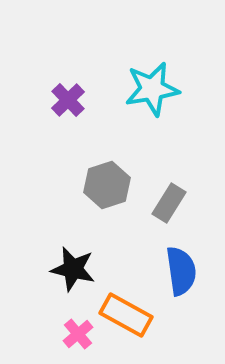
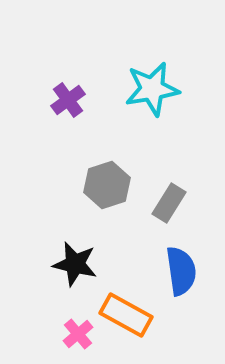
purple cross: rotated 8 degrees clockwise
black star: moved 2 px right, 5 px up
